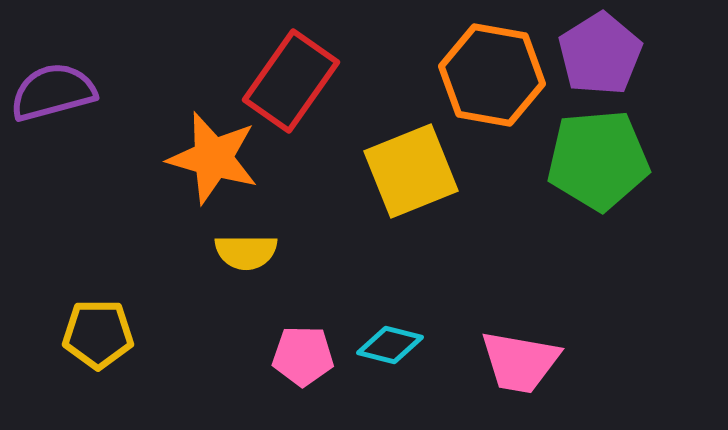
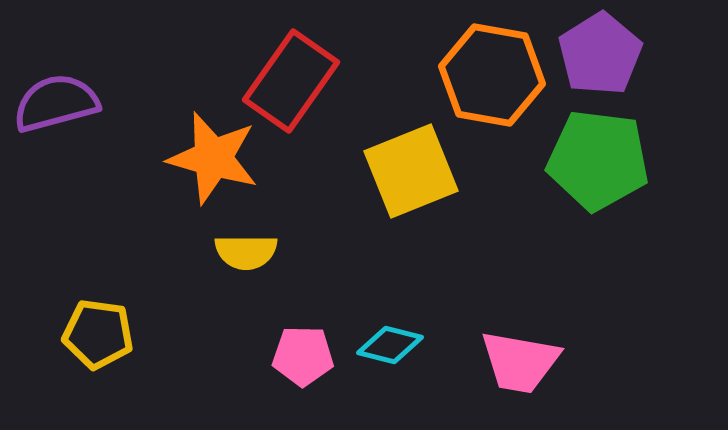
purple semicircle: moved 3 px right, 11 px down
green pentagon: rotated 12 degrees clockwise
yellow pentagon: rotated 8 degrees clockwise
